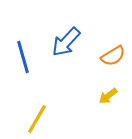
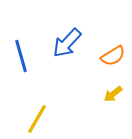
blue arrow: moved 1 px right, 1 px down
blue line: moved 2 px left, 1 px up
yellow arrow: moved 5 px right, 2 px up
